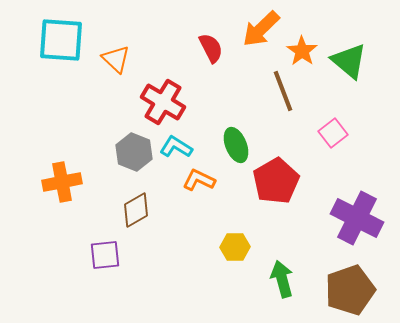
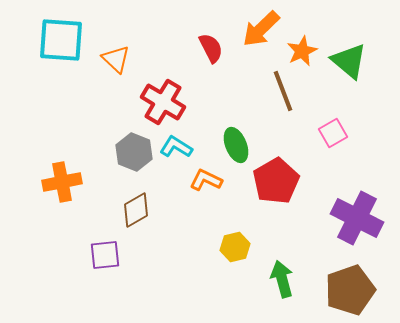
orange star: rotated 12 degrees clockwise
pink square: rotated 8 degrees clockwise
orange L-shape: moved 7 px right
yellow hexagon: rotated 12 degrees counterclockwise
